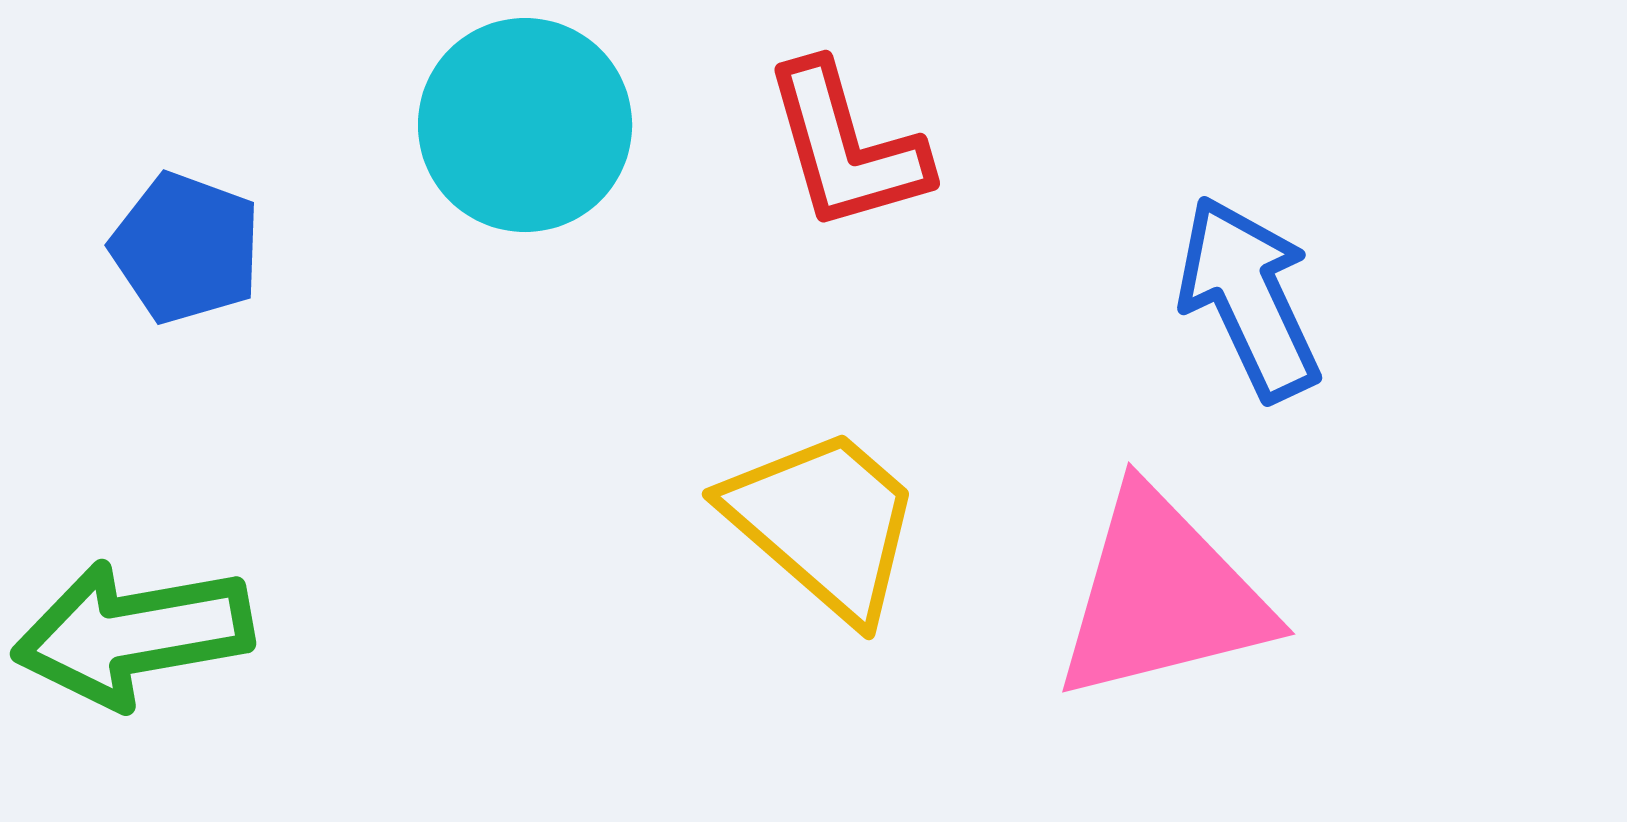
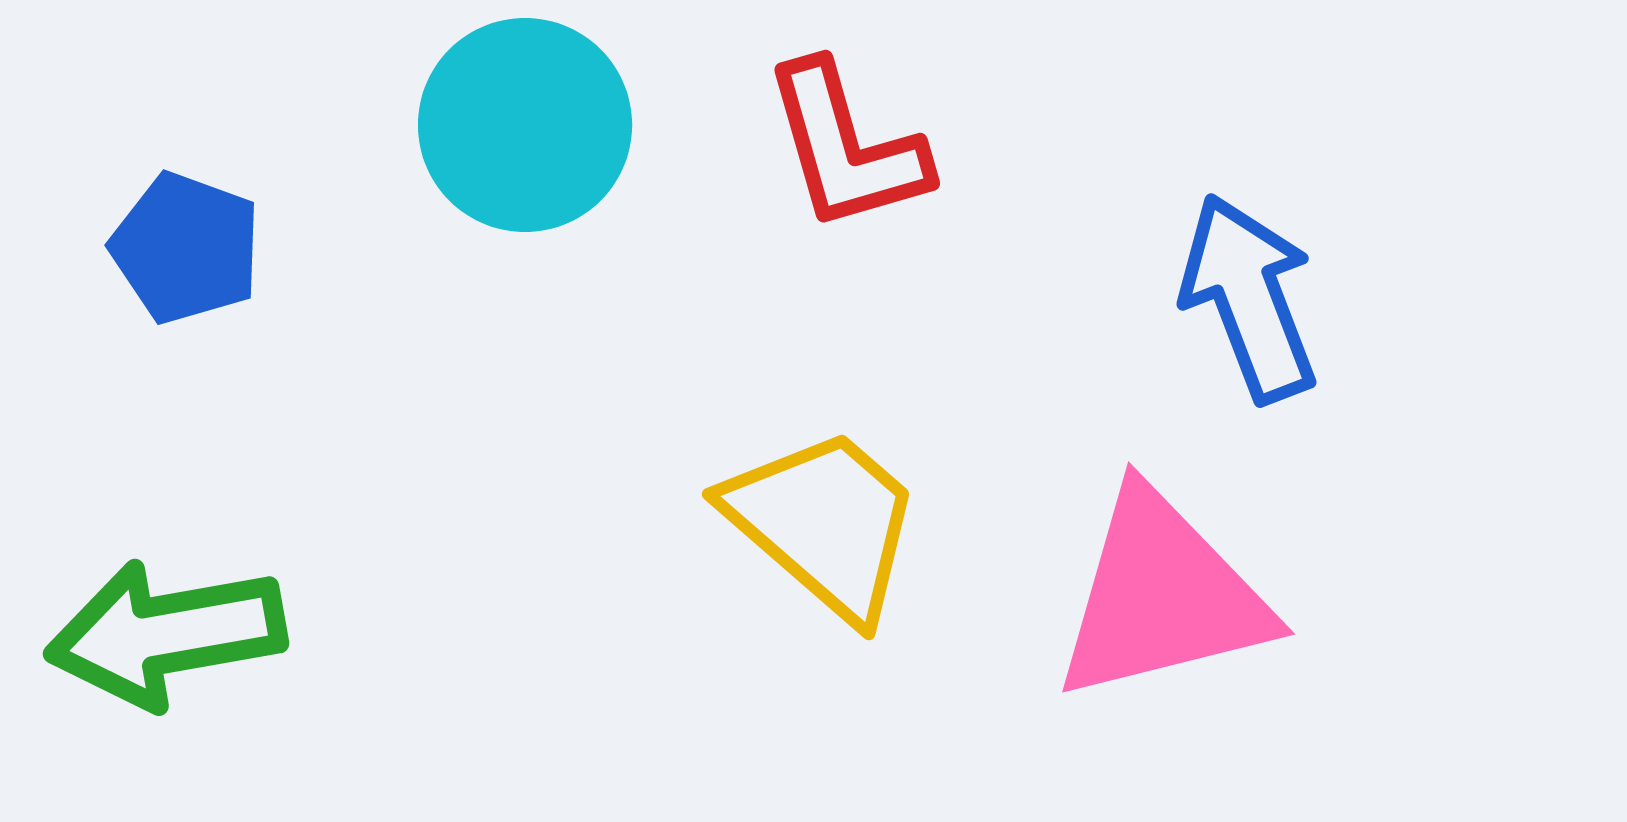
blue arrow: rotated 4 degrees clockwise
green arrow: moved 33 px right
